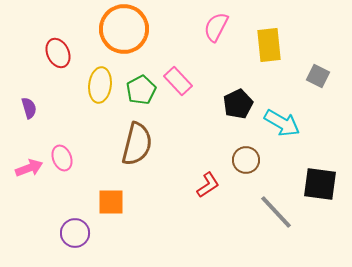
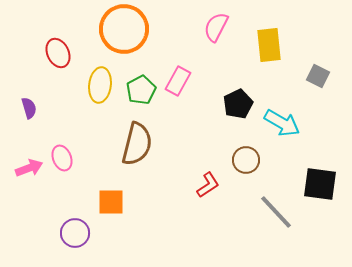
pink rectangle: rotated 72 degrees clockwise
